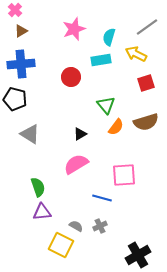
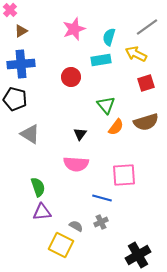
pink cross: moved 5 px left
black triangle: rotated 24 degrees counterclockwise
pink semicircle: rotated 145 degrees counterclockwise
gray cross: moved 1 px right, 4 px up
